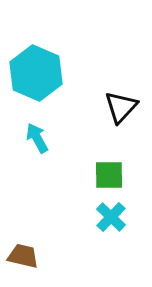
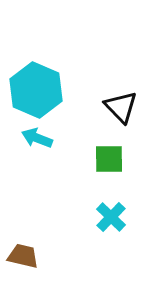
cyan hexagon: moved 17 px down
black triangle: rotated 27 degrees counterclockwise
cyan arrow: rotated 40 degrees counterclockwise
green square: moved 16 px up
